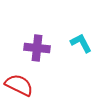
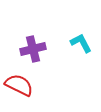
purple cross: moved 4 px left, 1 px down; rotated 20 degrees counterclockwise
